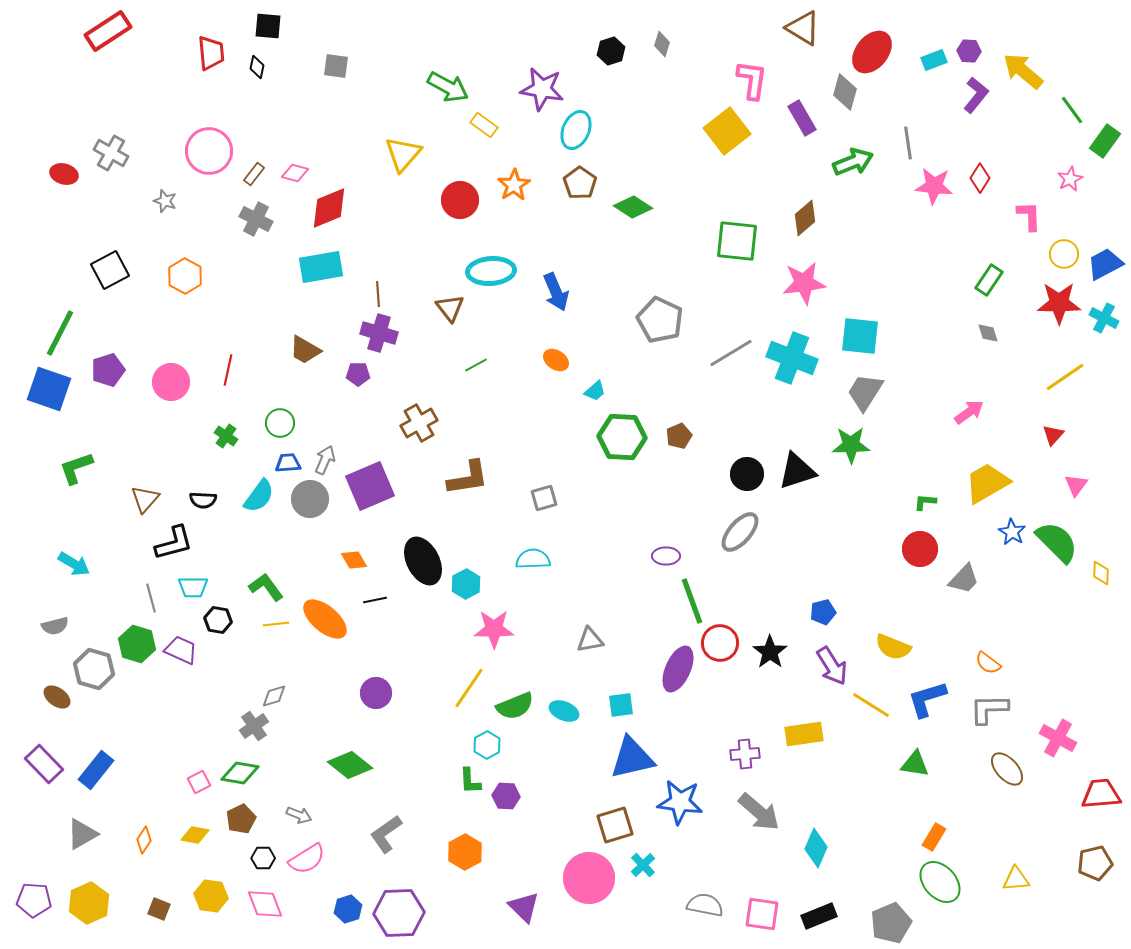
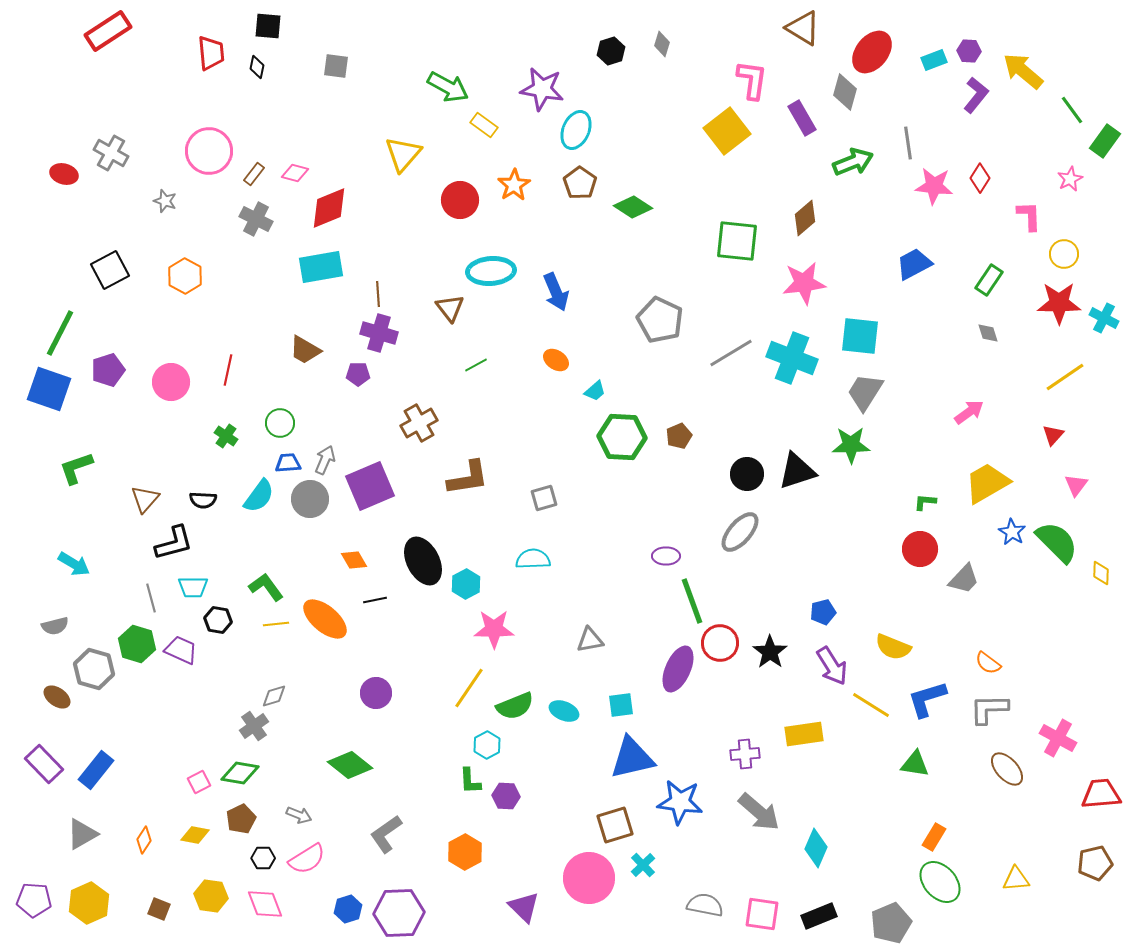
blue trapezoid at (1105, 264): moved 191 px left
